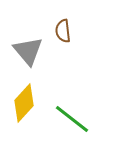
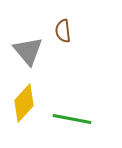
green line: rotated 27 degrees counterclockwise
